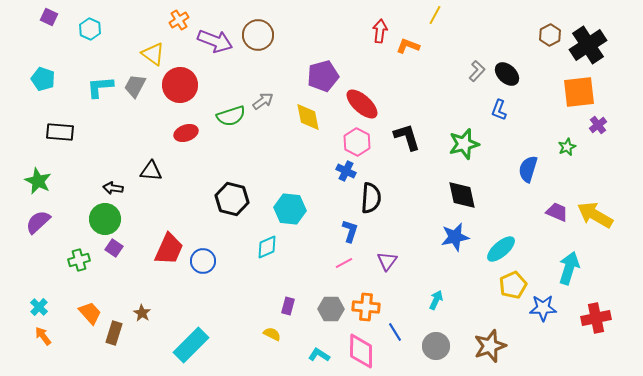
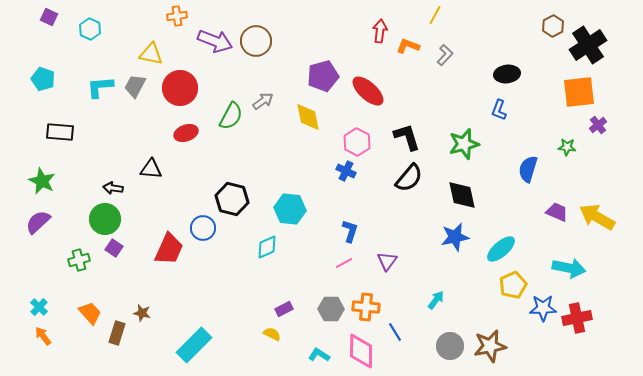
orange cross at (179, 20): moved 2 px left, 4 px up; rotated 24 degrees clockwise
brown circle at (258, 35): moved 2 px left, 6 px down
brown hexagon at (550, 35): moved 3 px right, 9 px up
yellow triangle at (153, 54): moved 2 px left; rotated 25 degrees counterclockwise
gray L-shape at (477, 71): moved 32 px left, 16 px up
black ellipse at (507, 74): rotated 50 degrees counterclockwise
red circle at (180, 85): moved 3 px down
red ellipse at (362, 104): moved 6 px right, 13 px up
green semicircle at (231, 116): rotated 44 degrees counterclockwise
green star at (567, 147): rotated 30 degrees clockwise
black triangle at (151, 171): moved 2 px up
green star at (38, 181): moved 4 px right
black semicircle at (371, 198): moved 38 px right, 20 px up; rotated 36 degrees clockwise
yellow arrow at (595, 215): moved 2 px right, 2 px down
blue circle at (203, 261): moved 33 px up
cyan arrow at (569, 268): rotated 84 degrees clockwise
cyan arrow at (436, 300): rotated 12 degrees clockwise
purple rectangle at (288, 306): moved 4 px left, 3 px down; rotated 48 degrees clockwise
brown star at (142, 313): rotated 18 degrees counterclockwise
red cross at (596, 318): moved 19 px left
brown rectangle at (114, 333): moved 3 px right
cyan rectangle at (191, 345): moved 3 px right
gray circle at (436, 346): moved 14 px right
brown star at (490, 346): rotated 8 degrees clockwise
